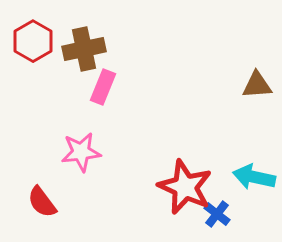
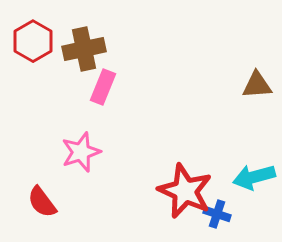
pink star: rotated 12 degrees counterclockwise
cyan arrow: rotated 27 degrees counterclockwise
red star: moved 4 px down
blue cross: rotated 20 degrees counterclockwise
